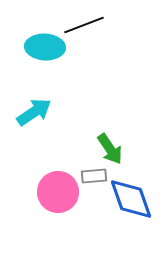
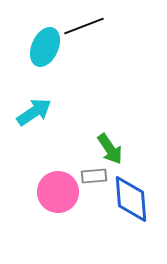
black line: moved 1 px down
cyan ellipse: rotated 69 degrees counterclockwise
blue diamond: rotated 15 degrees clockwise
